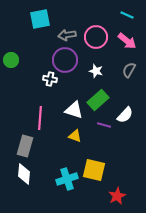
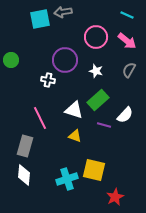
gray arrow: moved 4 px left, 23 px up
white cross: moved 2 px left, 1 px down
pink line: rotated 30 degrees counterclockwise
white diamond: moved 1 px down
red star: moved 2 px left, 1 px down
